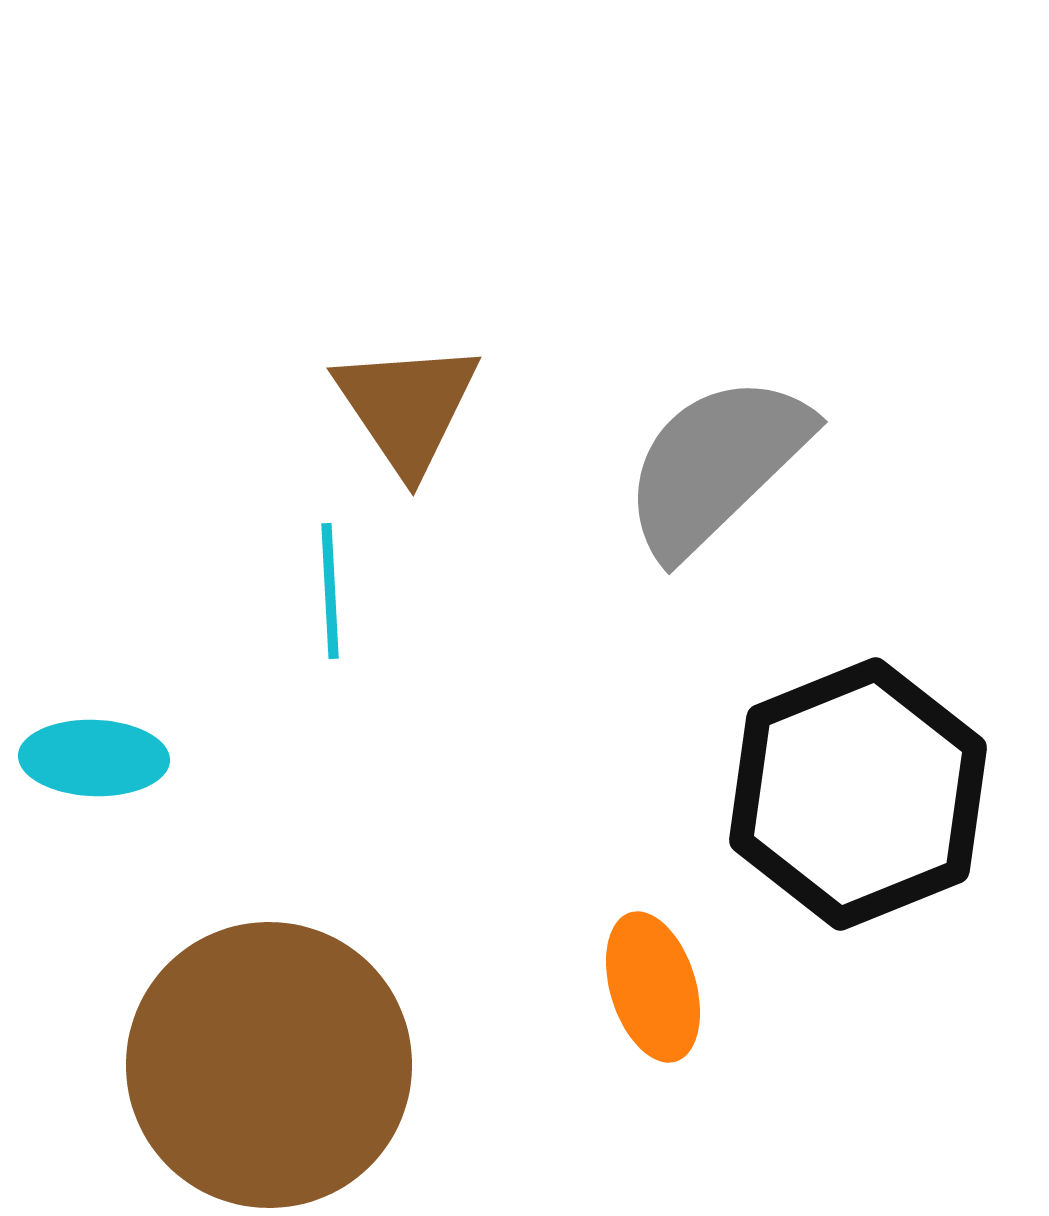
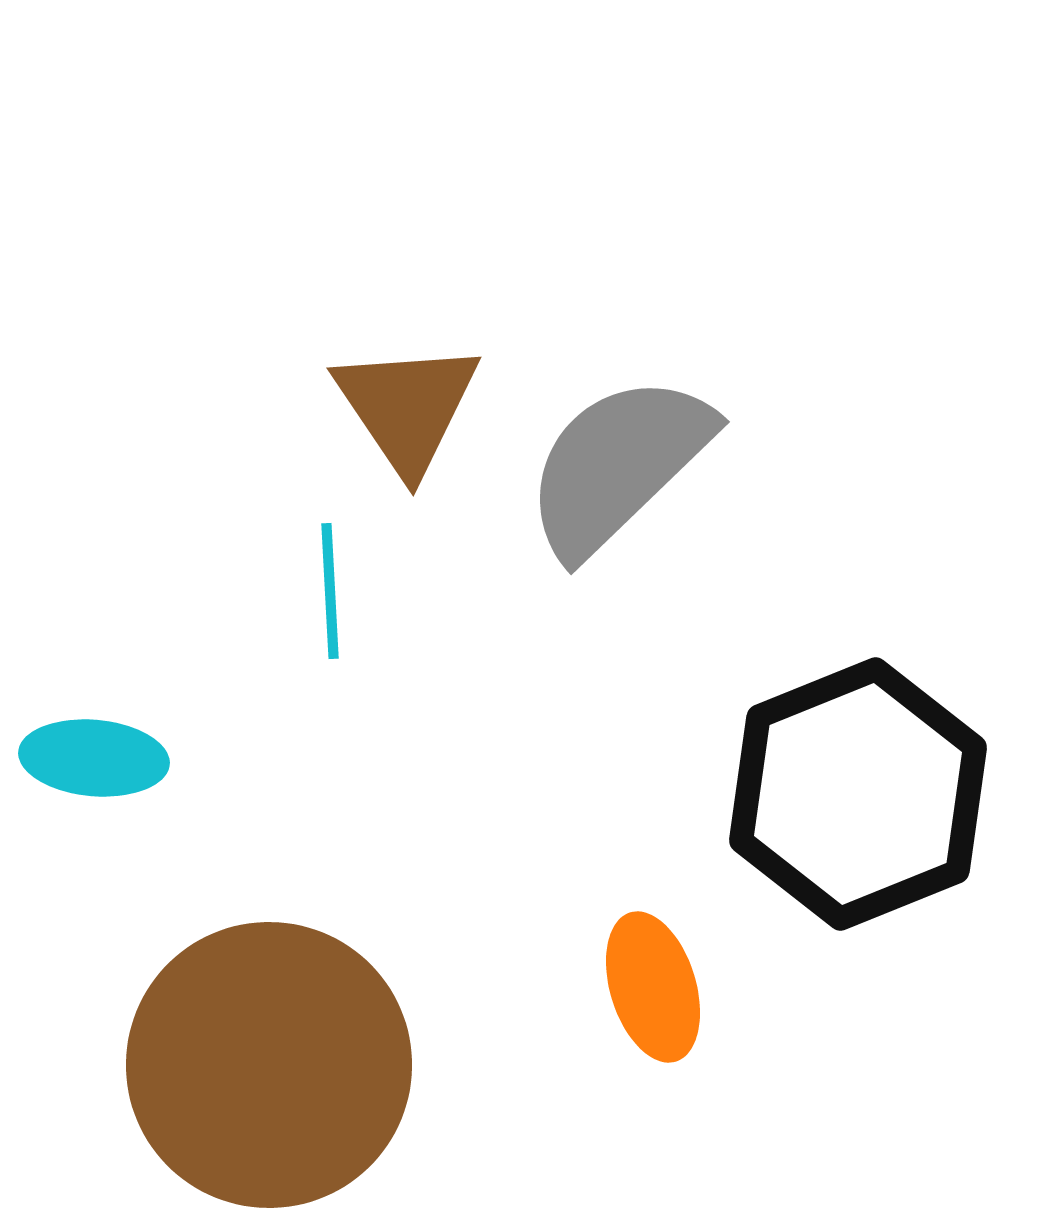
gray semicircle: moved 98 px left
cyan ellipse: rotated 3 degrees clockwise
